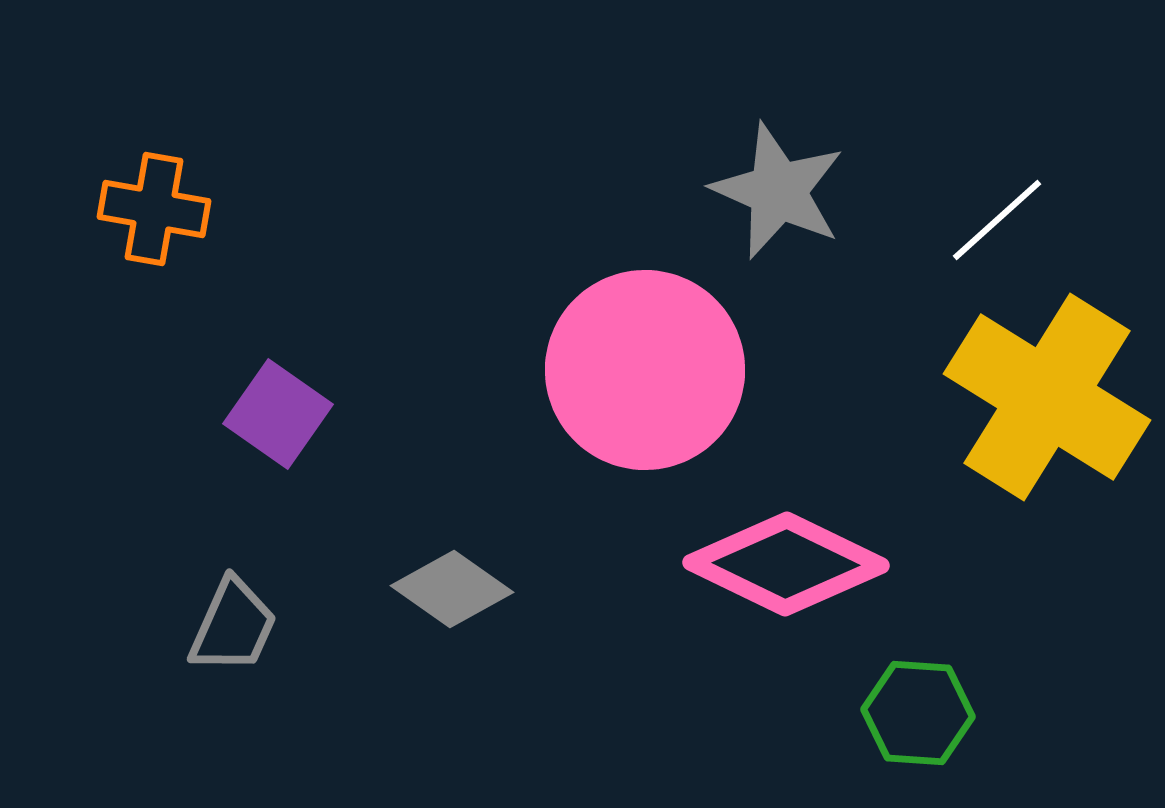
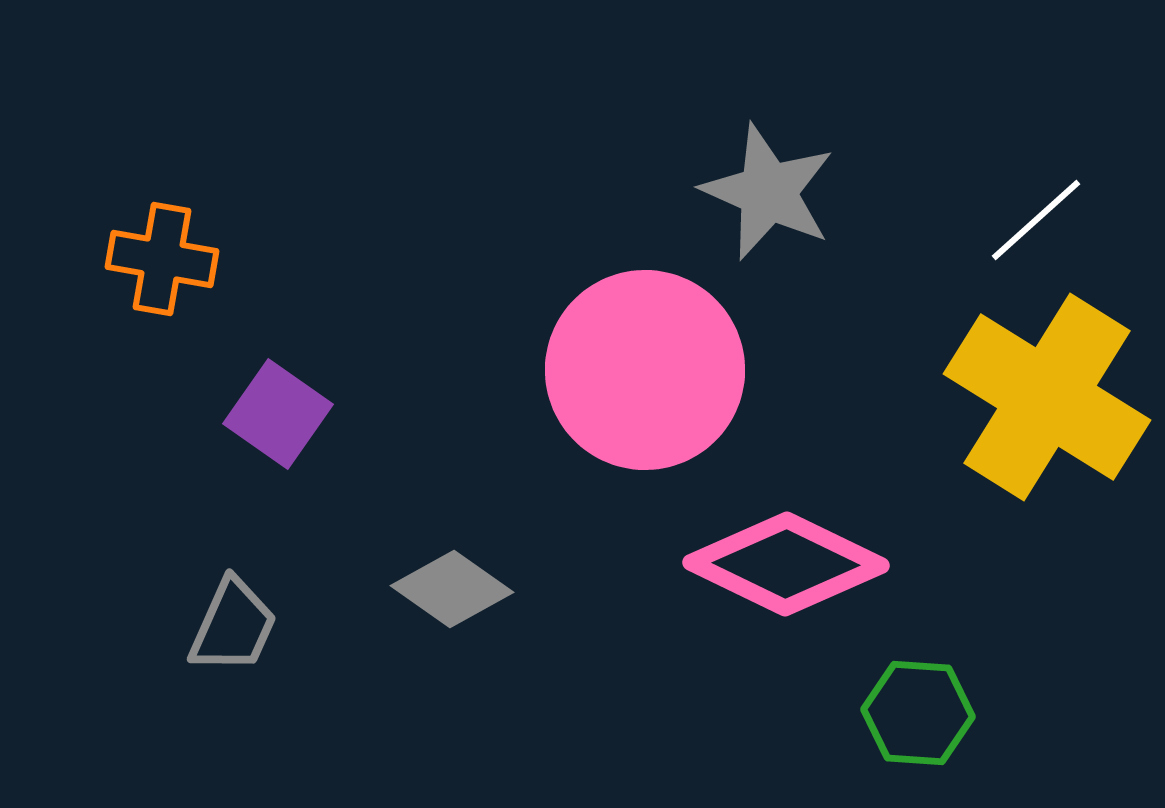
gray star: moved 10 px left, 1 px down
orange cross: moved 8 px right, 50 px down
white line: moved 39 px right
